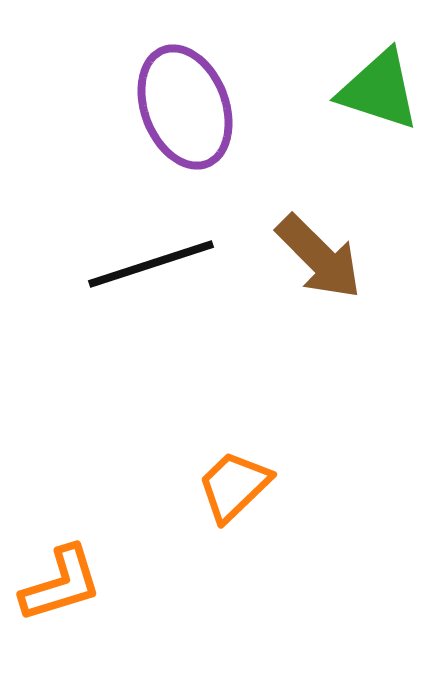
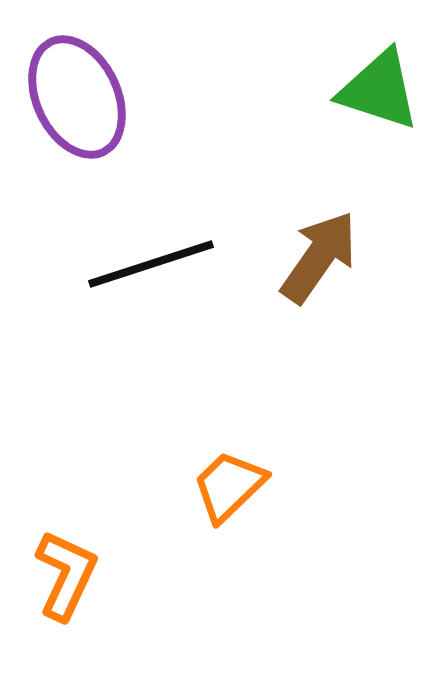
purple ellipse: moved 108 px left, 10 px up; rotated 4 degrees counterclockwise
brown arrow: rotated 100 degrees counterclockwise
orange trapezoid: moved 5 px left
orange L-shape: moved 5 px right, 9 px up; rotated 48 degrees counterclockwise
